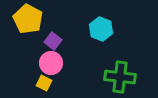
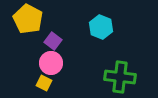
cyan hexagon: moved 2 px up
